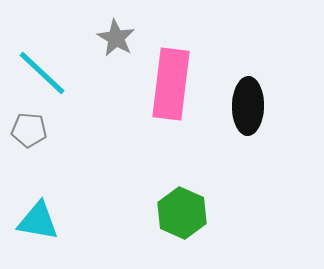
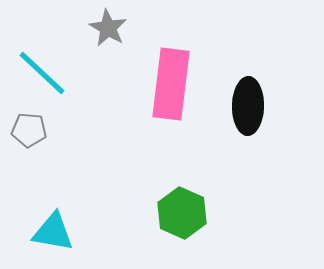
gray star: moved 8 px left, 10 px up
cyan triangle: moved 15 px right, 11 px down
